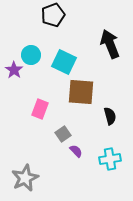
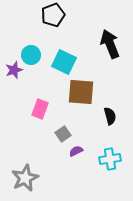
purple star: rotated 18 degrees clockwise
purple semicircle: rotated 72 degrees counterclockwise
